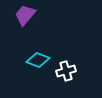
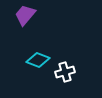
white cross: moved 1 px left, 1 px down
